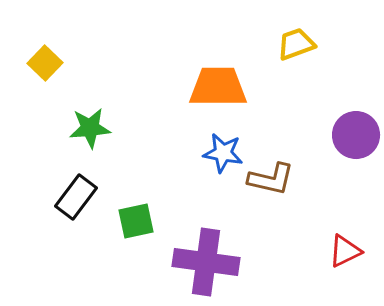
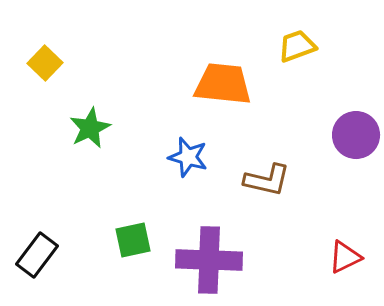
yellow trapezoid: moved 1 px right, 2 px down
orange trapezoid: moved 5 px right, 3 px up; rotated 6 degrees clockwise
green star: rotated 21 degrees counterclockwise
blue star: moved 35 px left, 4 px down; rotated 6 degrees clockwise
brown L-shape: moved 4 px left, 1 px down
black rectangle: moved 39 px left, 58 px down
green square: moved 3 px left, 19 px down
red triangle: moved 6 px down
purple cross: moved 3 px right, 2 px up; rotated 6 degrees counterclockwise
